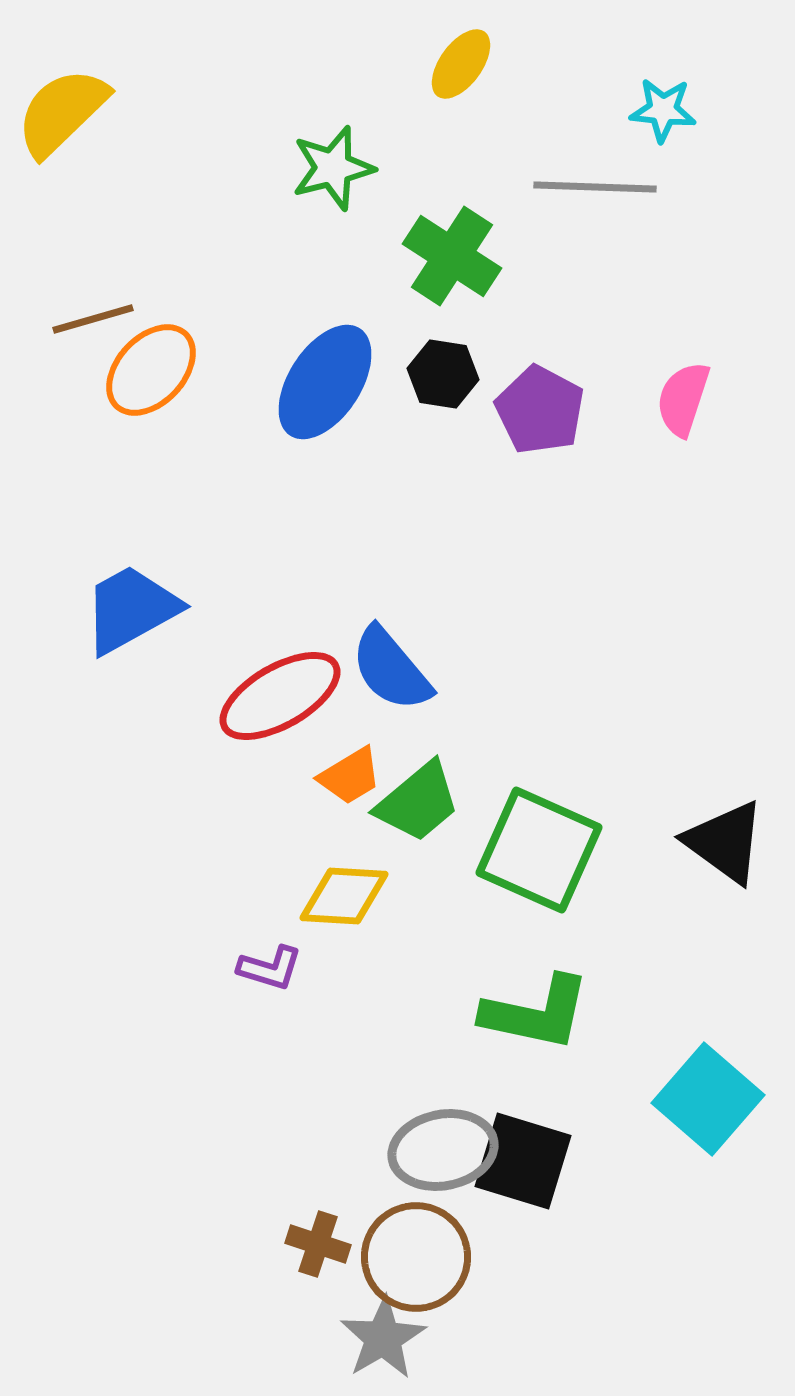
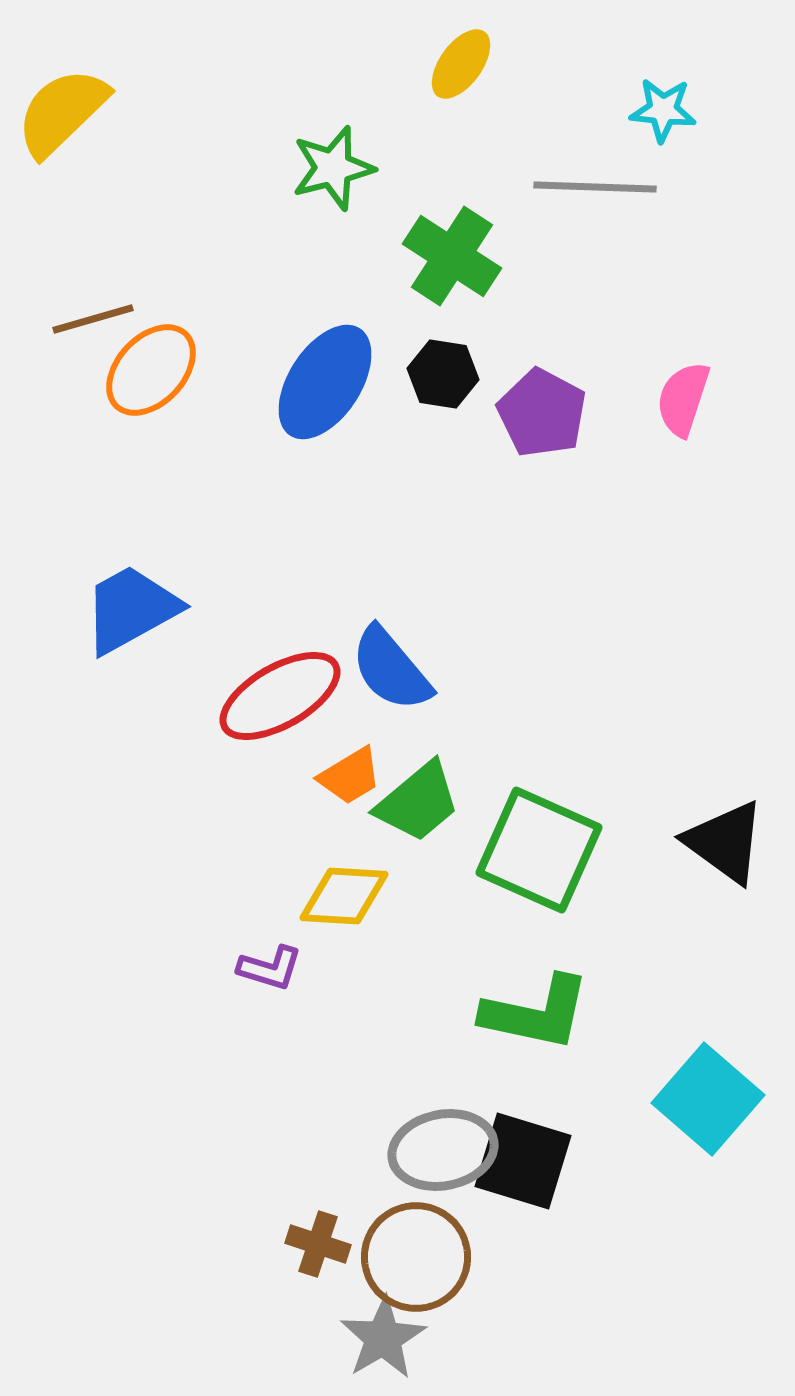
purple pentagon: moved 2 px right, 3 px down
